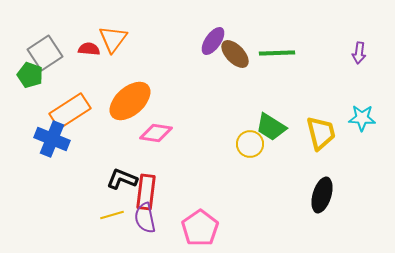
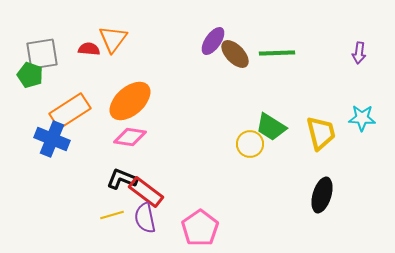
gray square: moved 3 px left, 1 px down; rotated 24 degrees clockwise
pink diamond: moved 26 px left, 4 px down
red rectangle: rotated 60 degrees counterclockwise
